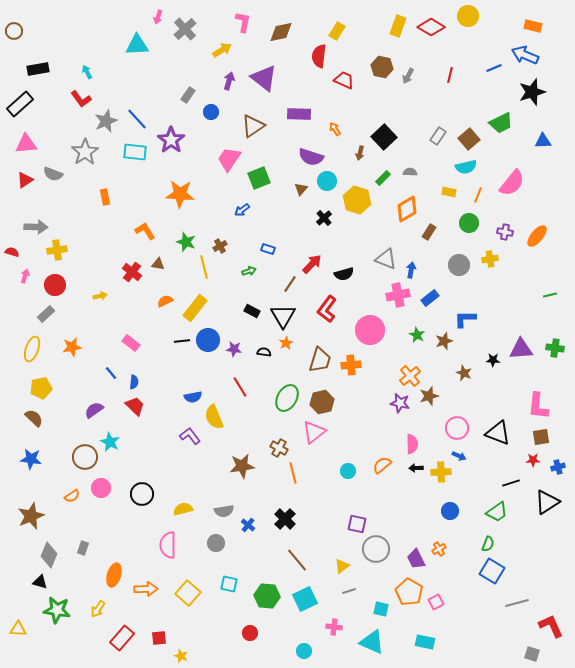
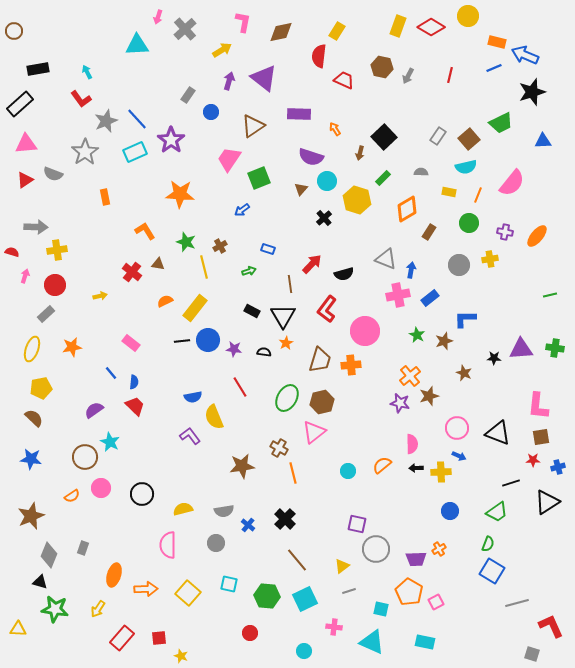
orange rectangle at (533, 26): moved 36 px left, 16 px down
cyan rectangle at (135, 152): rotated 30 degrees counterclockwise
gray semicircle at (410, 172): moved 11 px right
brown line at (290, 284): rotated 42 degrees counterclockwise
pink circle at (370, 330): moved 5 px left, 1 px down
black star at (493, 360): moved 1 px right, 2 px up
purple trapezoid at (416, 559): rotated 65 degrees counterclockwise
green star at (57, 610): moved 2 px left, 1 px up
